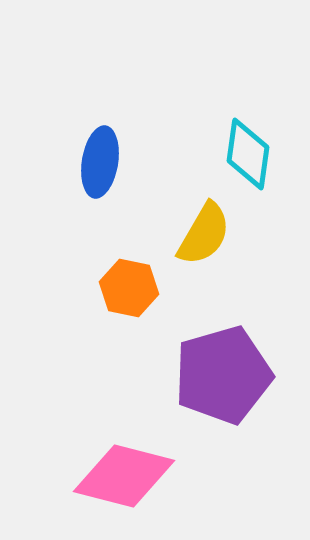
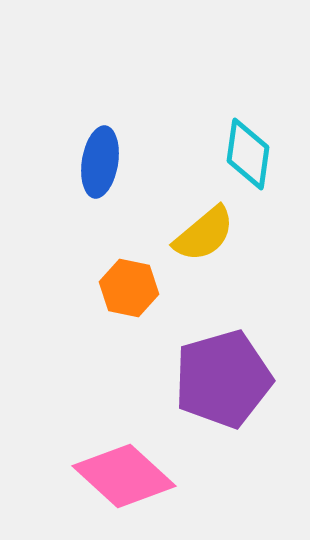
yellow semicircle: rotated 20 degrees clockwise
purple pentagon: moved 4 px down
pink diamond: rotated 28 degrees clockwise
